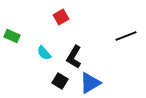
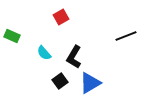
black square: rotated 21 degrees clockwise
